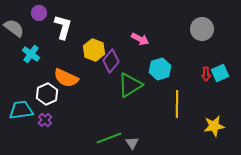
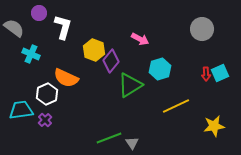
cyan cross: rotated 12 degrees counterclockwise
yellow line: moved 1 px left, 2 px down; rotated 64 degrees clockwise
